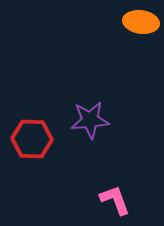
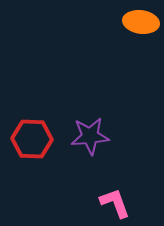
purple star: moved 16 px down
pink L-shape: moved 3 px down
